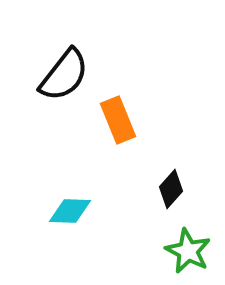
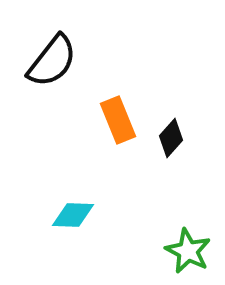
black semicircle: moved 12 px left, 14 px up
black diamond: moved 51 px up
cyan diamond: moved 3 px right, 4 px down
